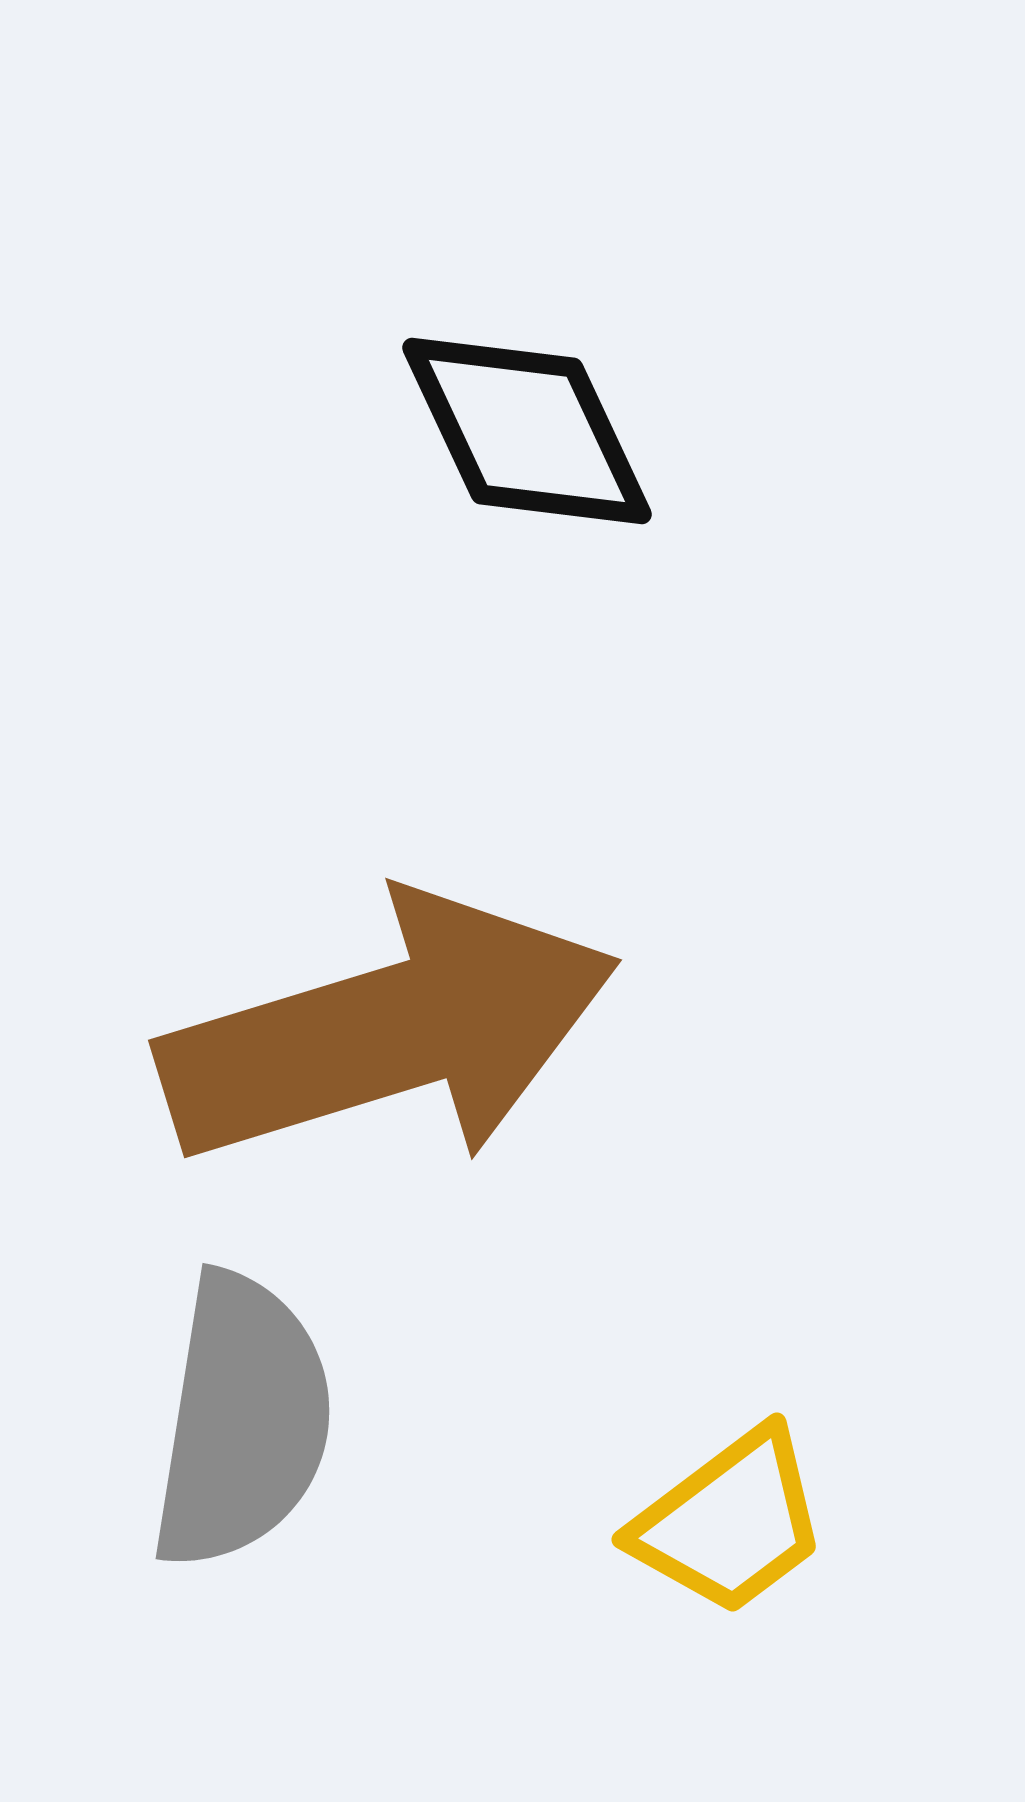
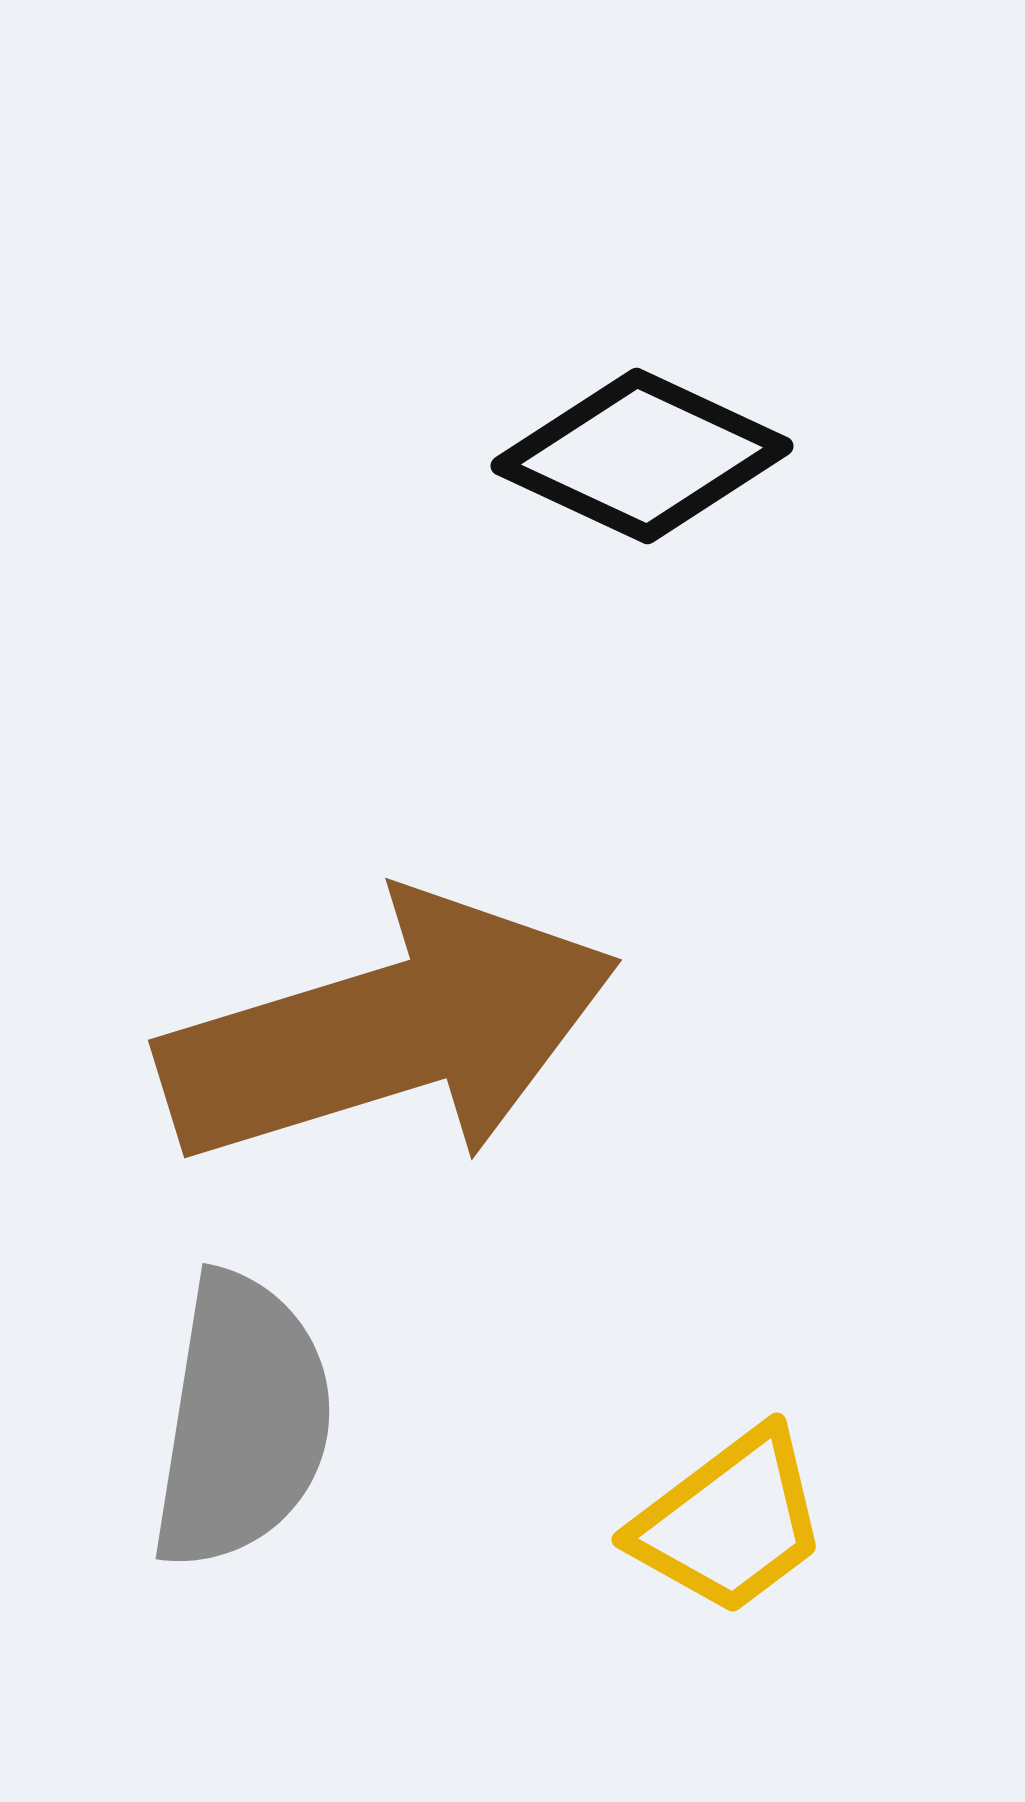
black diamond: moved 115 px right, 25 px down; rotated 40 degrees counterclockwise
